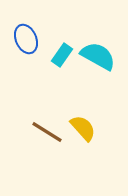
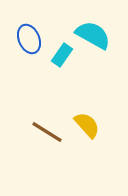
blue ellipse: moved 3 px right
cyan semicircle: moved 5 px left, 21 px up
yellow semicircle: moved 4 px right, 3 px up
